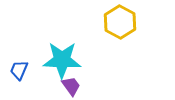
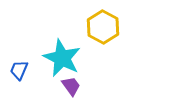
yellow hexagon: moved 17 px left, 5 px down
cyan star: moved 2 px up; rotated 24 degrees clockwise
